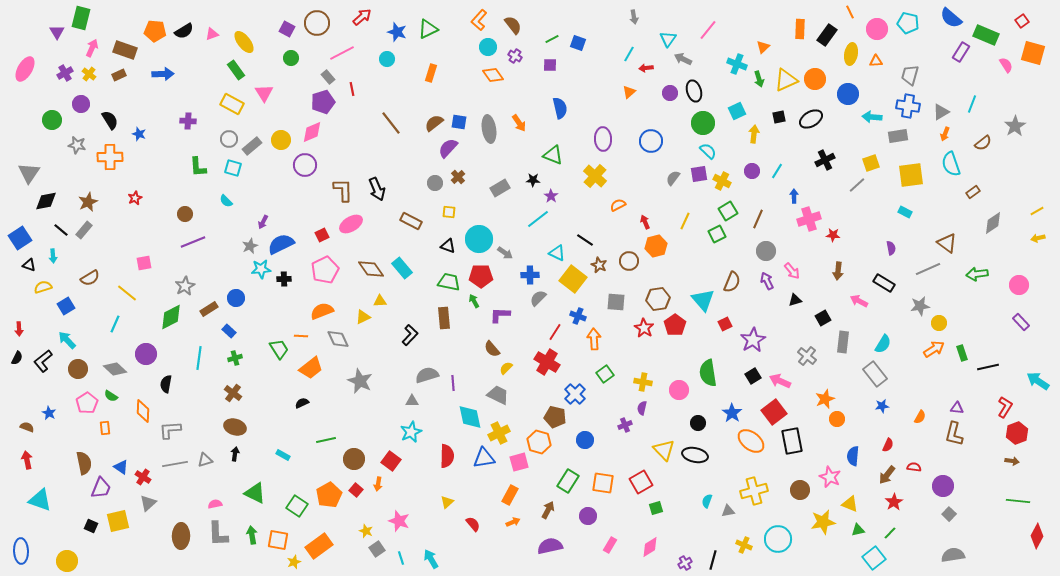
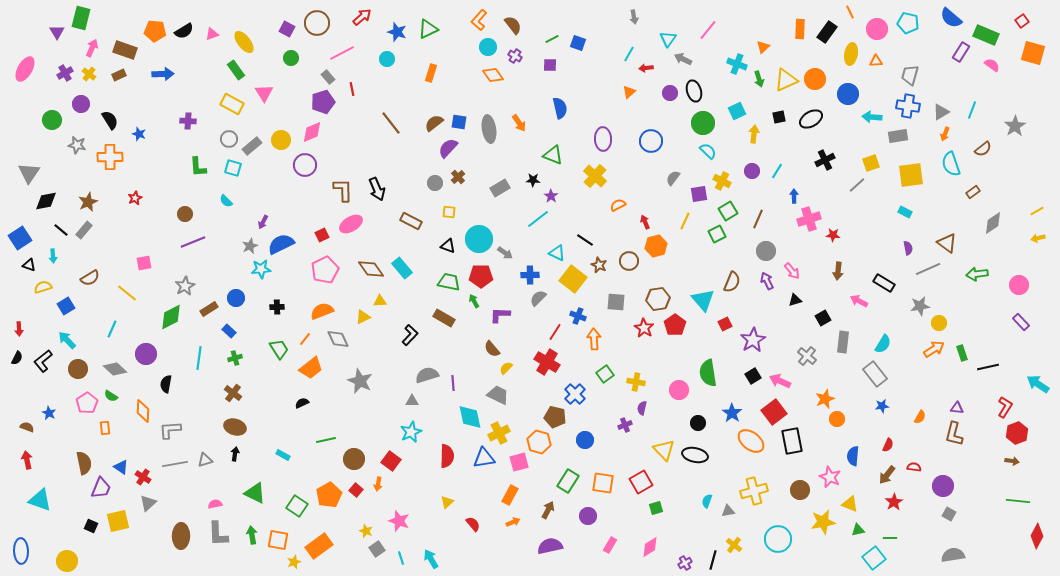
black rectangle at (827, 35): moved 3 px up
pink semicircle at (1006, 65): moved 14 px left; rotated 21 degrees counterclockwise
cyan line at (972, 104): moved 6 px down
brown semicircle at (983, 143): moved 6 px down
purple square at (699, 174): moved 20 px down
purple semicircle at (891, 248): moved 17 px right
black cross at (284, 279): moved 7 px left, 28 px down
brown rectangle at (444, 318): rotated 55 degrees counterclockwise
cyan line at (115, 324): moved 3 px left, 5 px down
orange line at (301, 336): moved 4 px right, 3 px down; rotated 56 degrees counterclockwise
cyan arrow at (1038, 381): moved 3 px down
yellow cross at (643, 382): moved 7 px left
gray square at (949, 514): rotated 16 degrees counterclockwise
green line at (890, 533): moved 5 px down; rotated 48 degrees clockwise
yellow cross at (744, 545): moved 10 px left; rotated 14 degrees clockwise
